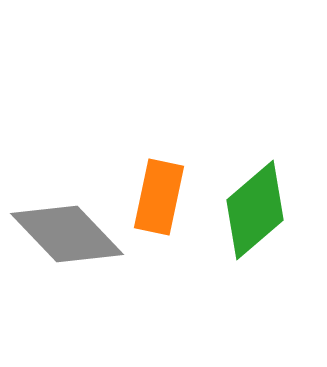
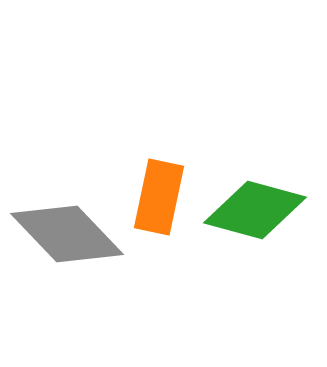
green diamond: rotated 56 degrees clockwise
